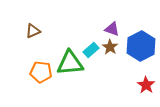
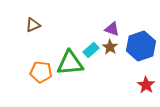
brown triangle: moved 6 px up
blue hexagon: rotated 8 degrees clockwise
